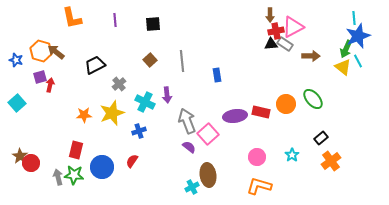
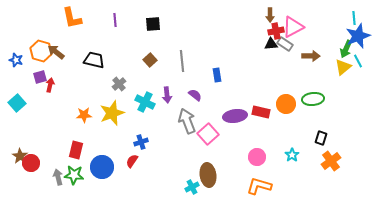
black trapezoid at (95, 65): moved 1 px left, 5 px up; rotated 40 degrees clockwise
yellow triangle at (343, 67): rotated 42 degrees clockwise
green ellipse at (313, 99): rotated 55 degrees counterclockwise
blue cross at (139, 131): moved 2 px right, 11 px down
black rectangle at (321, 138): rotated 32 degrees counterclockwise
purple semicircle at (189, 147): moved 6 px right, 52 px up
